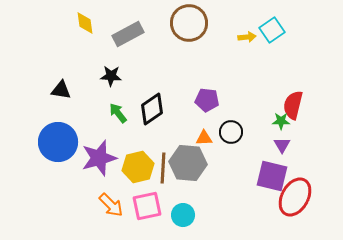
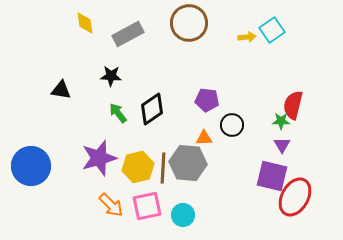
black circle: moved 1 px right, 7 px up
blue circle: moved 27 px left, 24 px down
